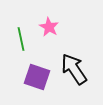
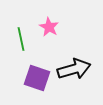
black arrow: rotated 108 degrees clockwise
purple square: moved 1 px down
